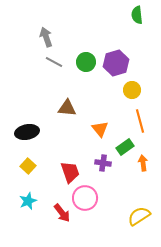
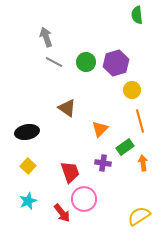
brown triangle: rotated 30 degrees clockwise
orange triangle: rotated 24 degrees clockwise
pink circle: moved 1 px left, 1 px down
